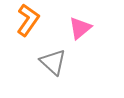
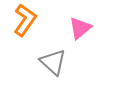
orange L-shape: moved 3 px left
